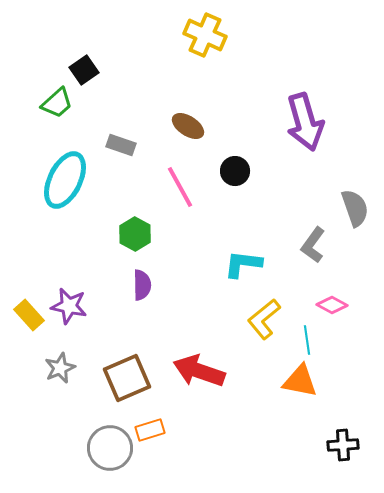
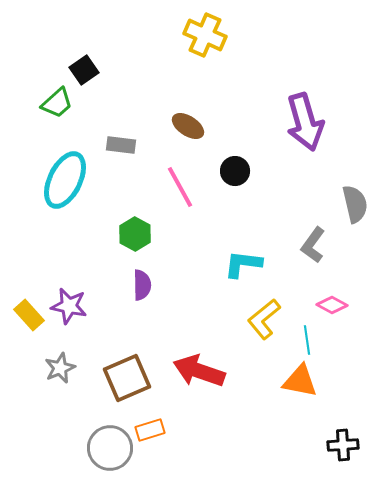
gray rectangle: rotated 12 degrees counterclockwise
gray semicircle: moved 4 px up; rotated 6 degrees clockwise
